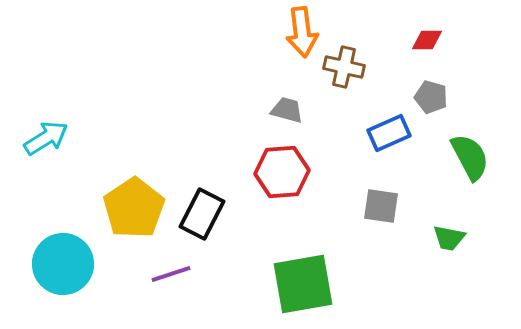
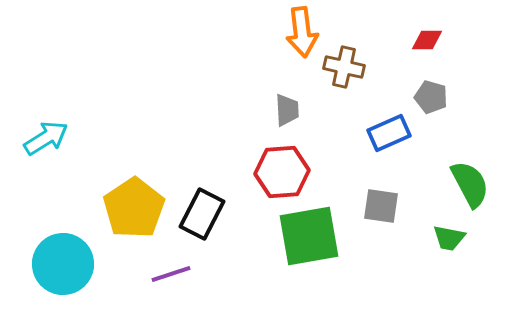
gray trapezoid: rotated 72 degrees clockwise
green semicircle: moved 27 px down
green square: moved 6 px right, 48 px up
